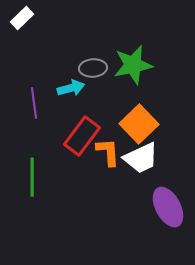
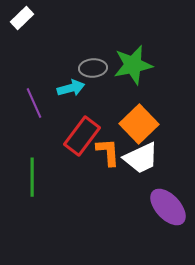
purple line: rotated 16 degrees counterclockwise
purple ellipse: rotated 15 degrees counterclockwise
